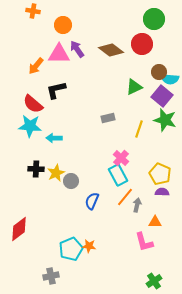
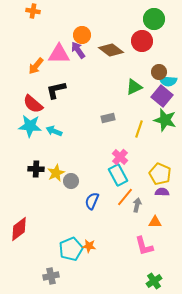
orange circle: moved 19 px right, 10 px down
red circle: moved 3 px up
purple arrow: moved 1 px right, 1 px down
cyan semicircle: moved 2 px left, 2 px down
cyan arrow: moved 7 px up; rotated 21 degrees clockwise
pink cross: moved 1 px left, 1 px up
pink L-shape: moved 4 px down
